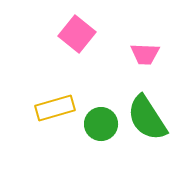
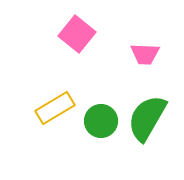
yellow rectangle: rotated 15 degrees counterclockwise
green semicircle: rotated 63 degrees clockwise
green circle: moved 3 px up
